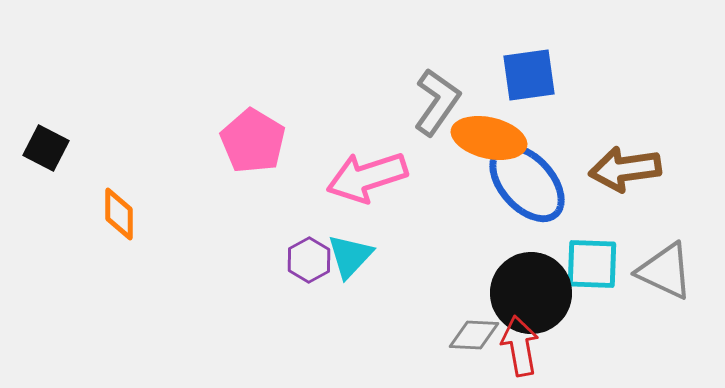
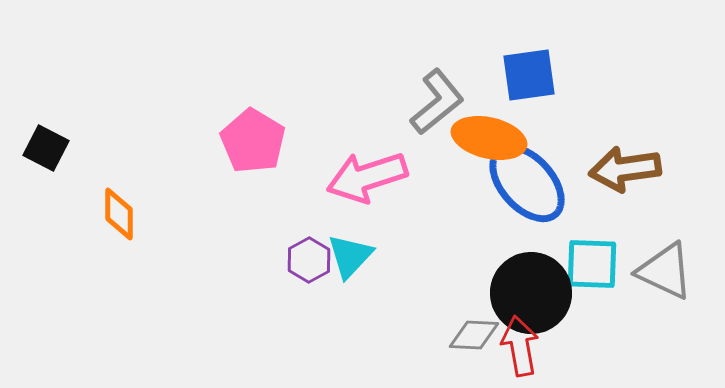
gray L-shape: rotated 16 degrees clockwise
